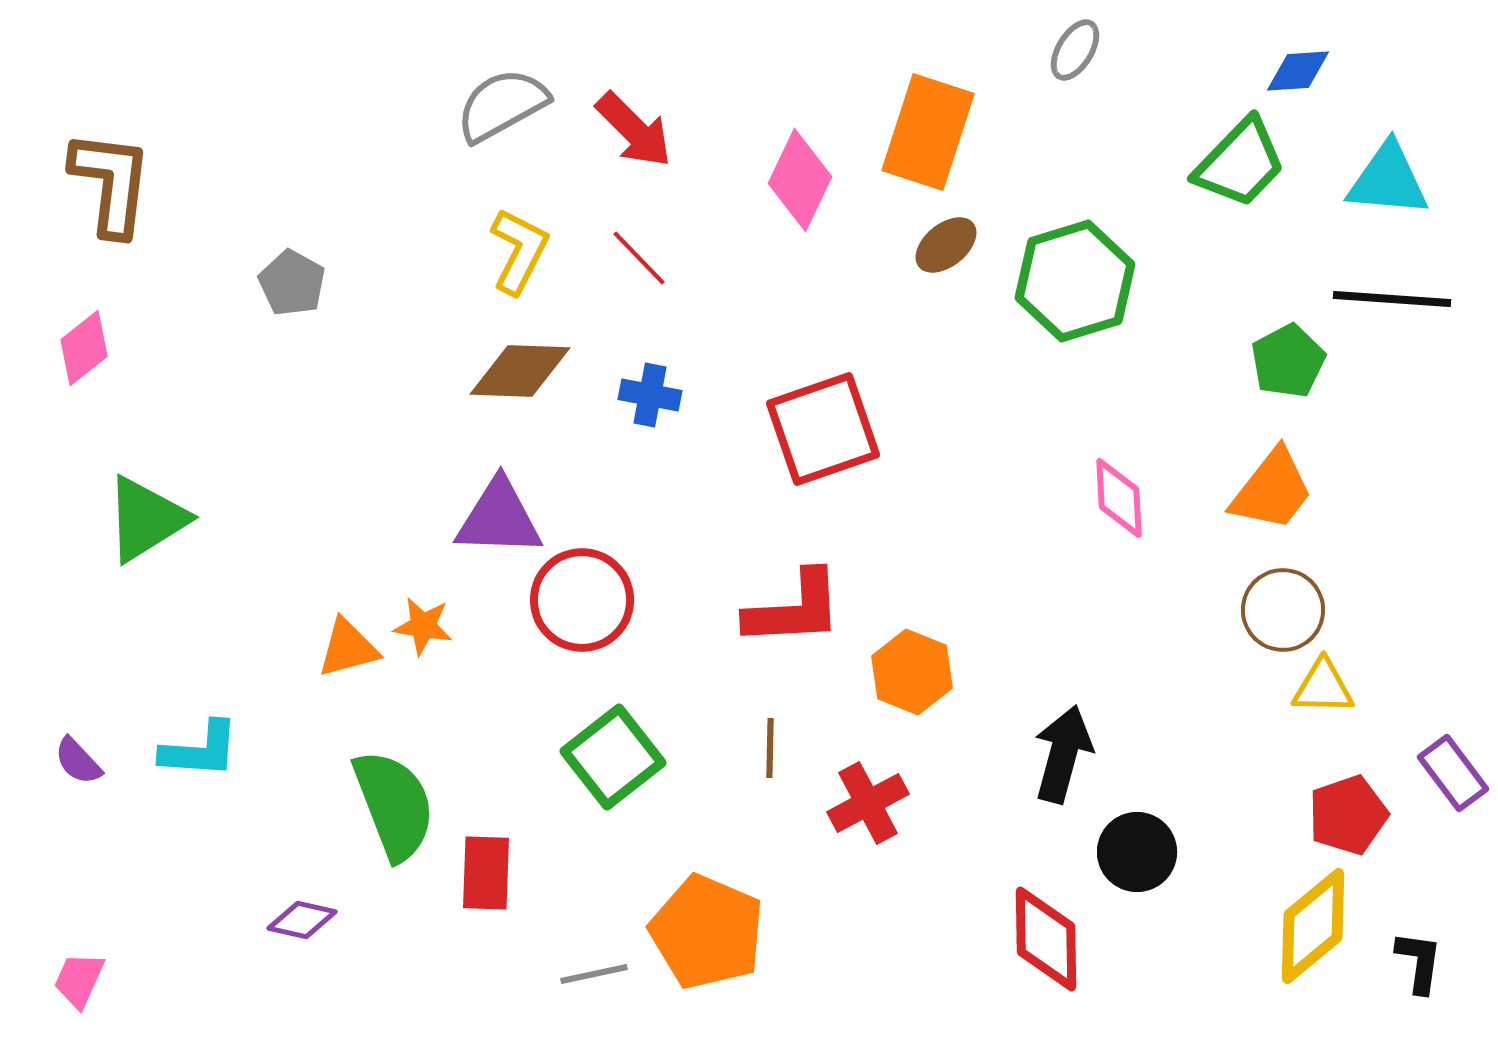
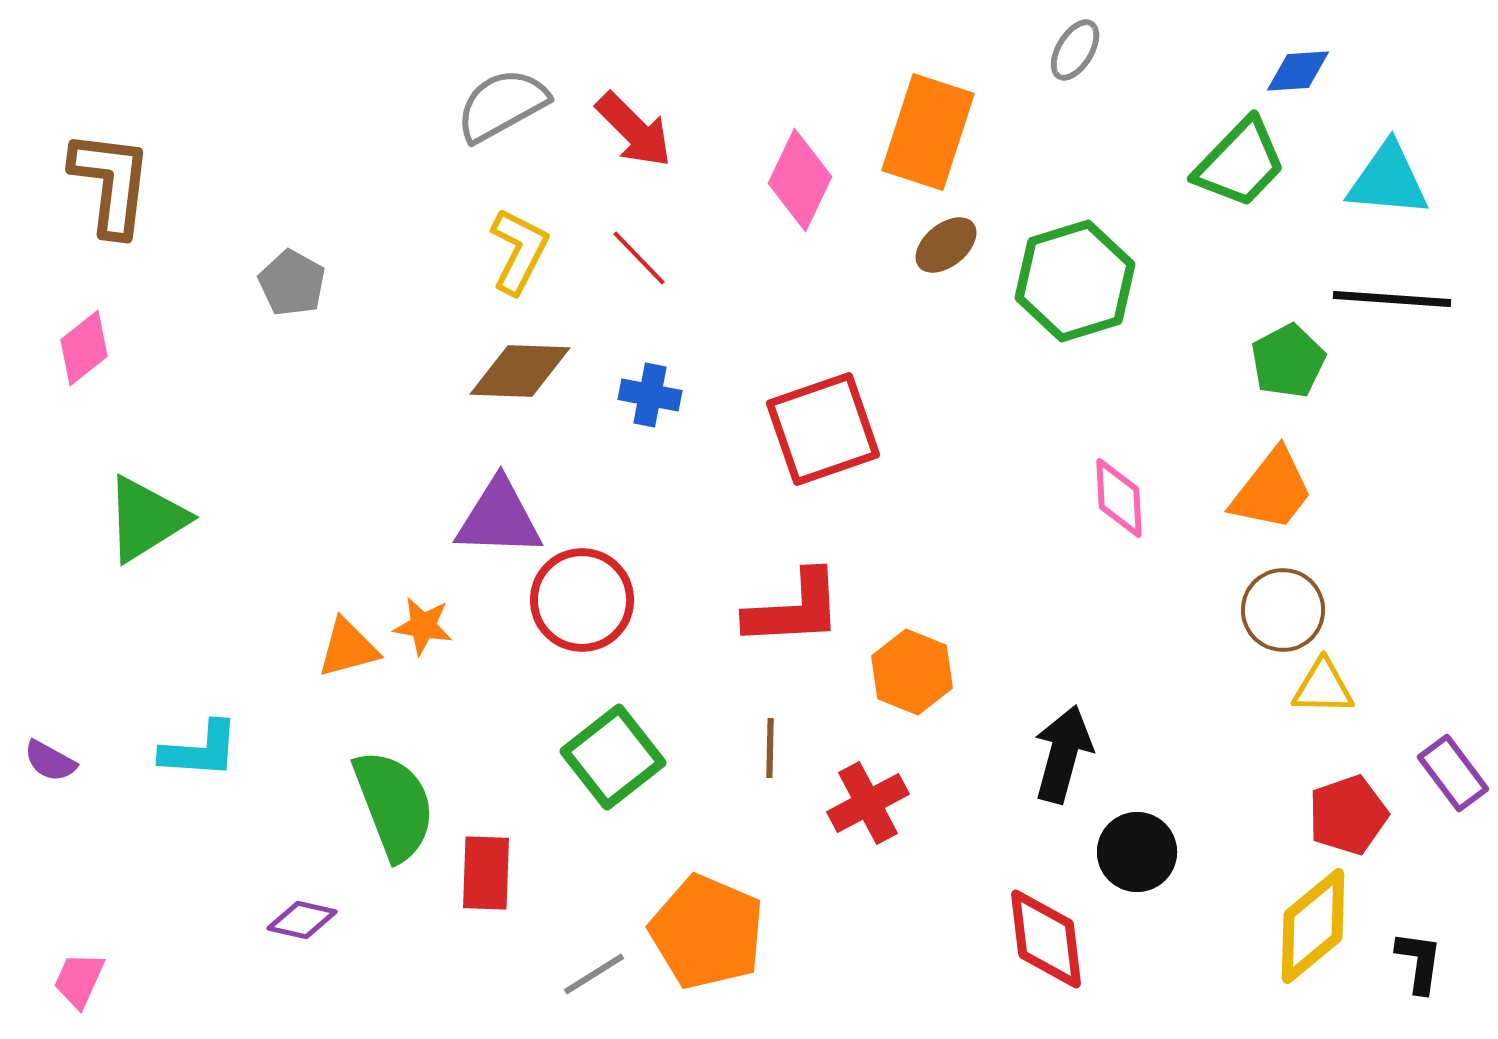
purple semicircle at (78, 761): moved 28 px left; rotated 18 degrees counterclockwise
red diamond at (1046, 939): rotated 6 degrees counterclockwise
gray line at (594, 974): rotated 20 degrees counterclockwise
